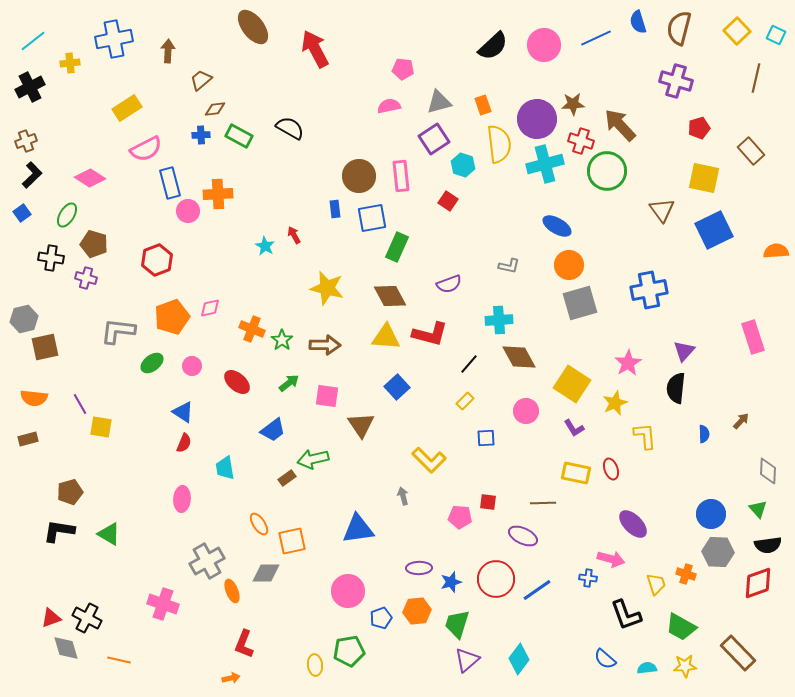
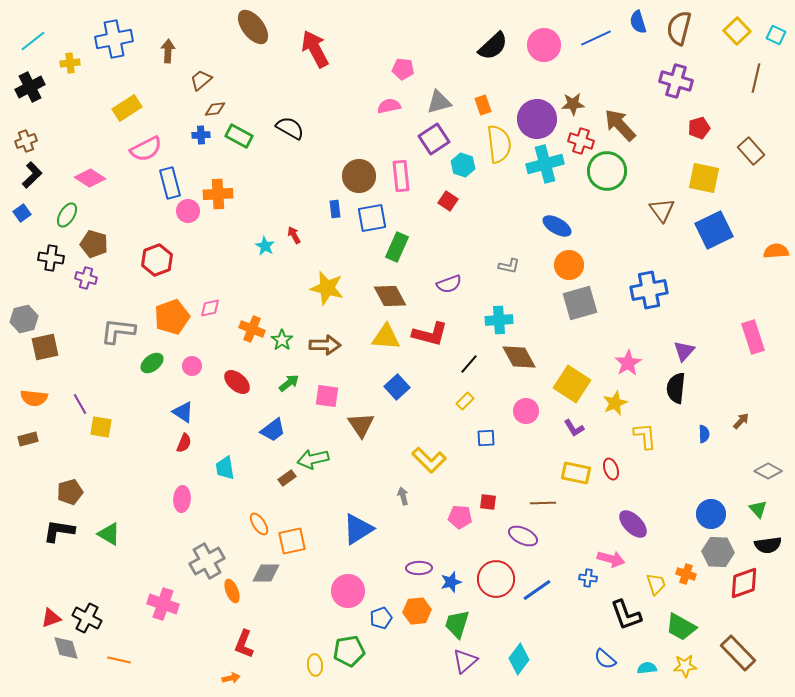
gray diamond at (768, 471): rotated 64 degrees counterclockwise
blue triangle at (358, 529): rotated 24 degrees counterclockwise
red diamond at (758, 583): moved 14 px left
purple triangle at (467, 660): moved 2 px left, 1 px down
